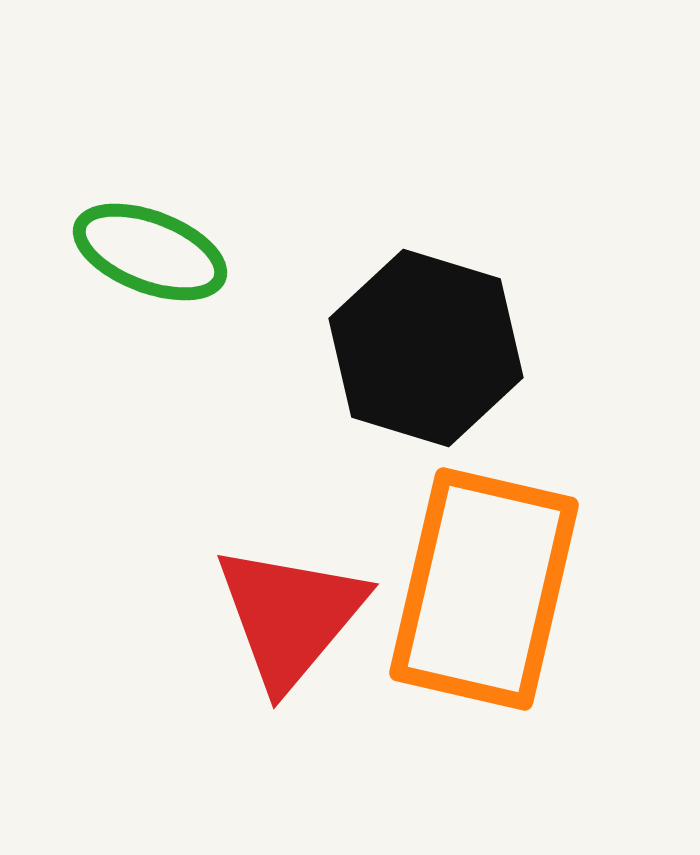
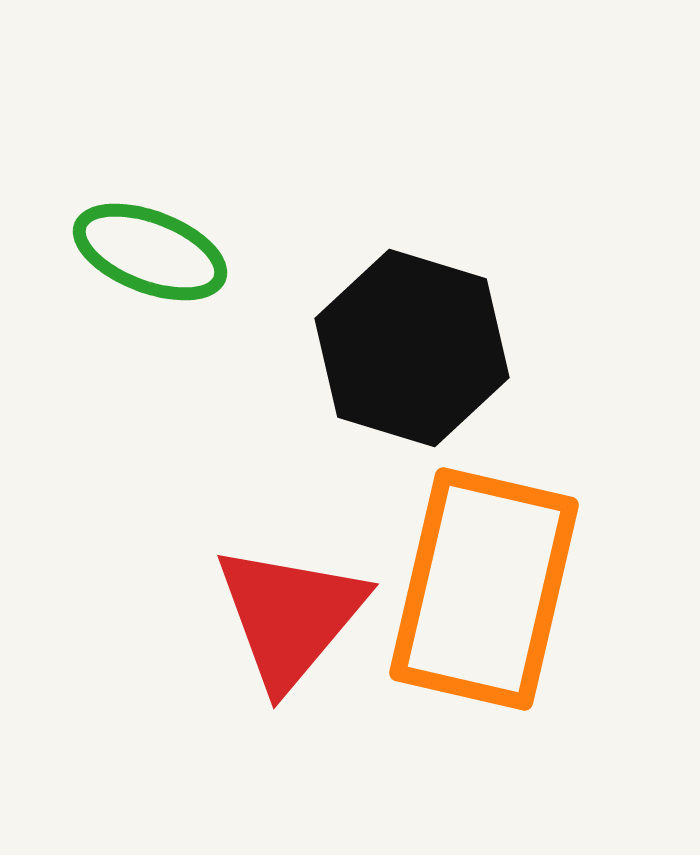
black hexagon: moved 14 px left
